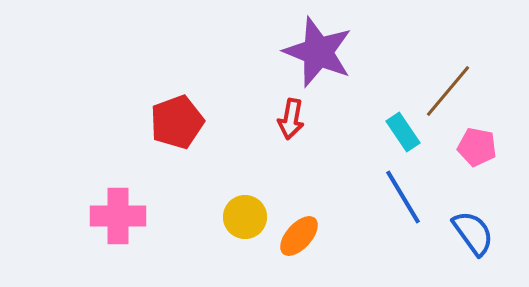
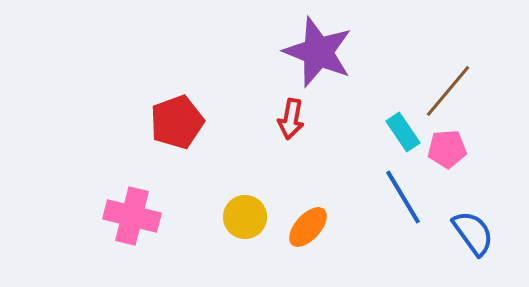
pink pentagon: moved 30 px left, 2 px down; rotated 15 degrees counterclockwise
pink cross: moved 14 px right; rotated 14 degrees clockwise
orange ellipse: moved 9 px right, 9 px up
